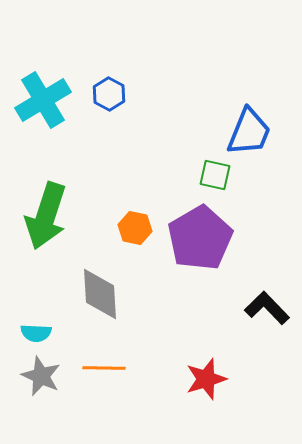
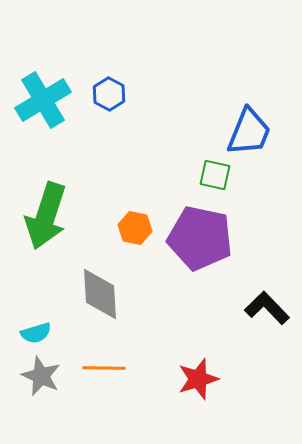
purple pentagon: rotated 30 degrees counterclockwise
cyan semicircle: rotated 20 degrees counterclockwise
red star: moved 8 px left
